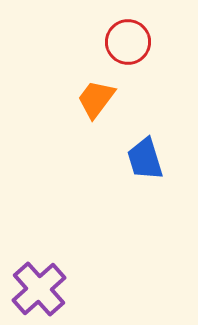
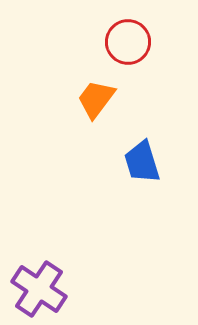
blue trapezoid: moved 3 px left, 3 px down
purple cross: rotated 14 degrees counterclockwise
